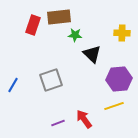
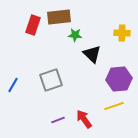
purple line: moved 3 px up
